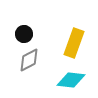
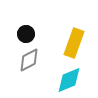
black circle: moved 2 px right
cyan diamond: moved 2 px left; rotated 28 degrees counterclockwise
